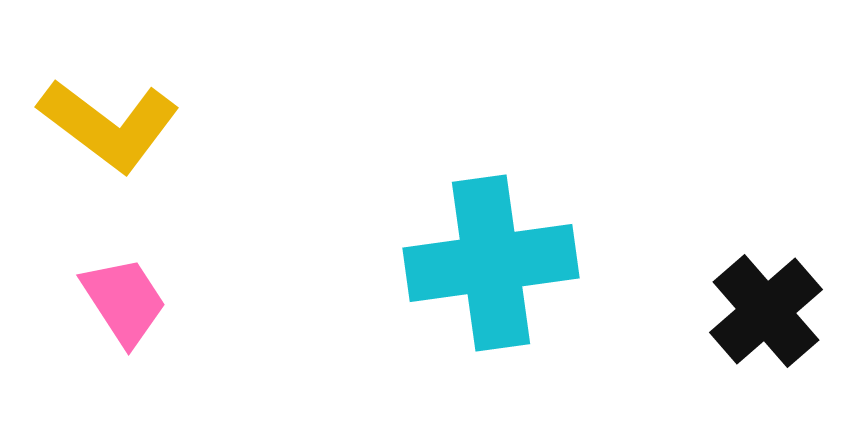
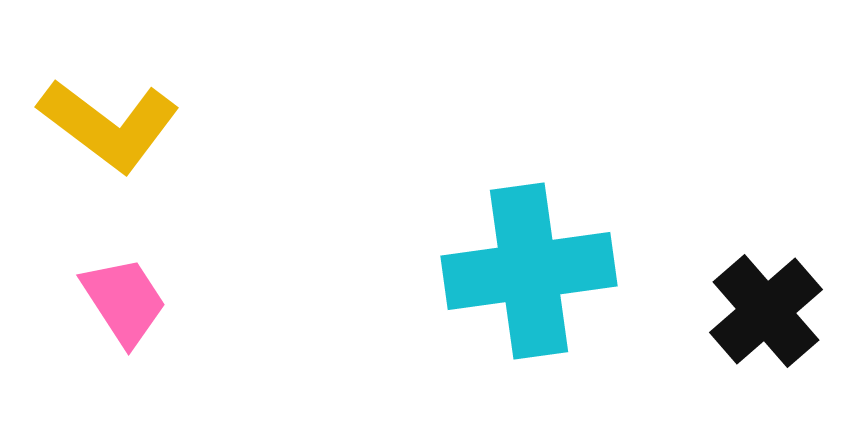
cyan cross: moved 38 px right, 8 px down
